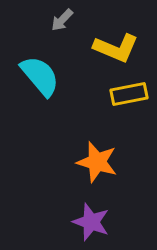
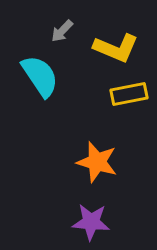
gray arrow: moved 11 px down
cyan semicircle: rotated 6 degrees clockwise
purple star: rotated 15 degrees counterclockwise
